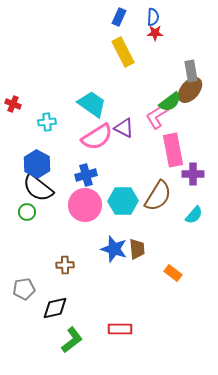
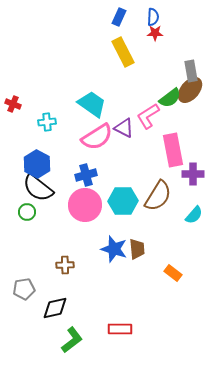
green semicircle: moved 4 px up
pink L-shape: moved 9 px left
